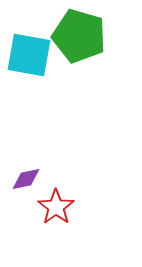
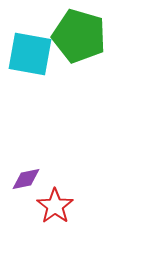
cyan square: moved 1 px right, 1 px up
red star: moved 1 px left, 1 px up
